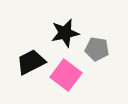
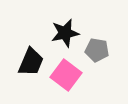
gray pentagon: moved 1 px down
black trapezoid: rotated 140 degrees clockwise
